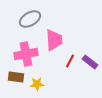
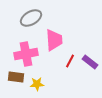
gray ellipse: moved 1 px right, 1 px up
